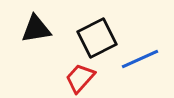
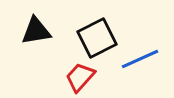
black triangle: moved 2 px down
red trapezoid: moved 1 px up
